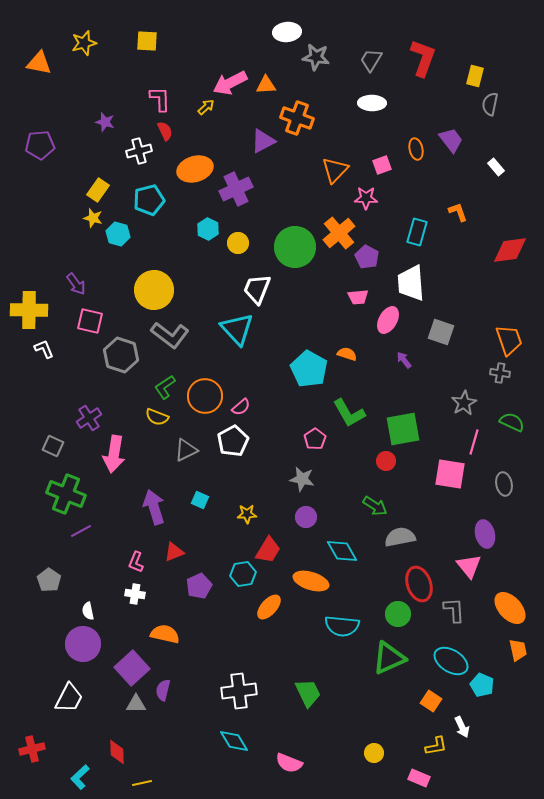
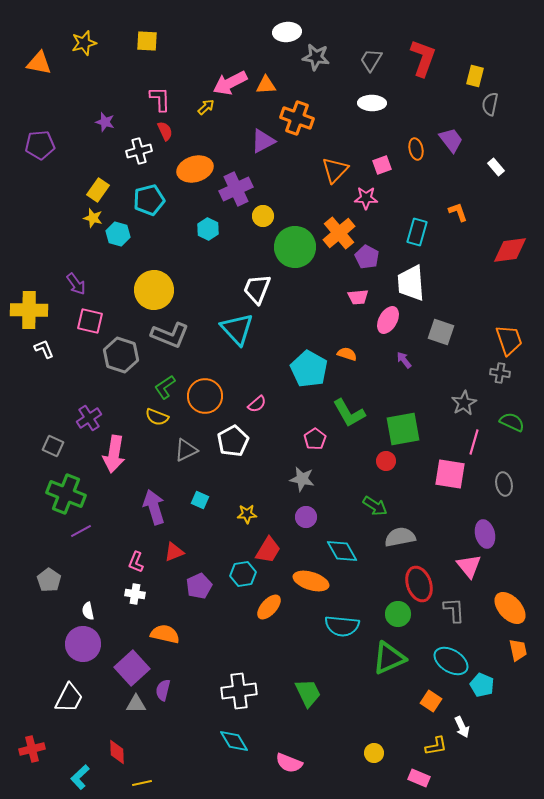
yellow circle at (238, 243): moved 25 px right, 27 px up
gray L-shape at (170, 335): rotated 15 degrees counterclockwise
pink semicircle at (241, 407): moved 16 px right, 3 px up
